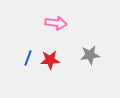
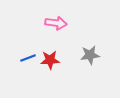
blue line: rotated 49 degrees clockwise
